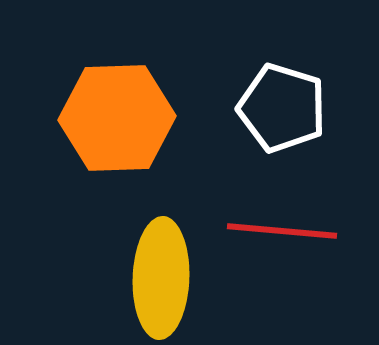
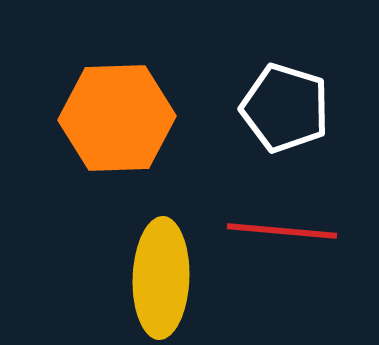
white pentagon: moved 3 px right
